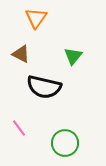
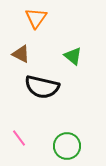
green triangle: rotated 30 degrees counterclockwise
black semicircle: moved 2 px left
pink line: moved 10 px down
green circle: moved 2 px right, 3 px down
